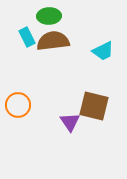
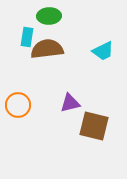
cyan rectangle: rotated 36 degrees clockwise
brown semicircle: moved 6 px left, 8 px down
brown square: moved 20 px down
purple triangle: moved 19 px up; rotated 50 degrees clockwise
